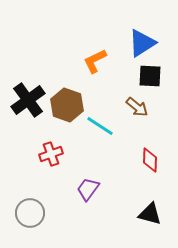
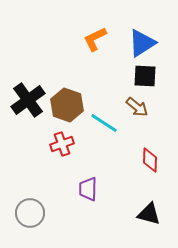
orange L-shape: moved 22 px up
black square: moved 5 px left
cyan line: moved 4 px right, 3 px up
red cross: moved 11 px right, 10 px up
purple trapezoid: rotated 35 degrees counterclockwise
black triangle: moved 1 px left
